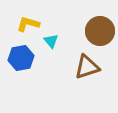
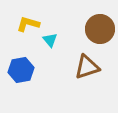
brown circle: moved 2 px up
cyan triangle: moved 1 px left, 1 px up
blue hexagon: moved 12 px down
